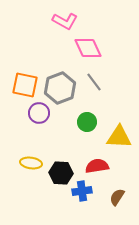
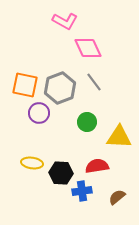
yellow ellipse: moved 1 px right
brown semicircle: rotated 18 degrees clockwise
